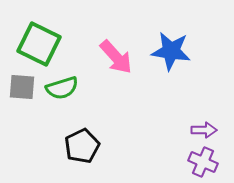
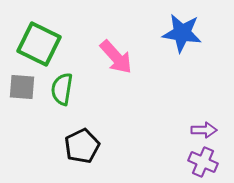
blue star: moved 11 px right, 18 px up
green semicircle: moved 1 px down; rotated 116 degrees clockwise
